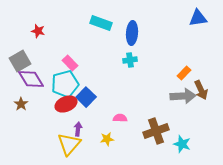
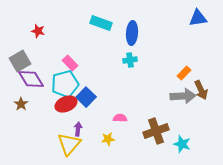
yellow star: moved 1 px right
